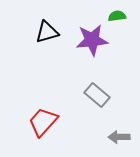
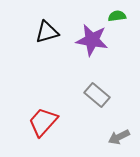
purple star: rotated 16 degrees clockwise
gray arrow: rotated 25 degrees counterclockwise
